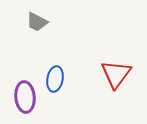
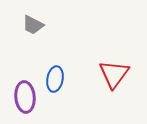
gray trapezoid: moved 4 px left, 3 px down
red triangle: moved 2 px left
